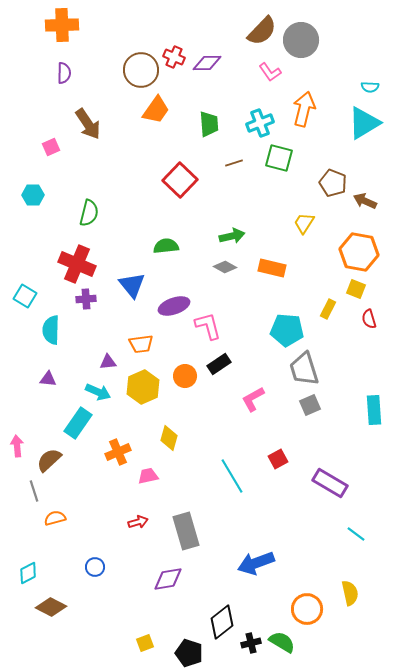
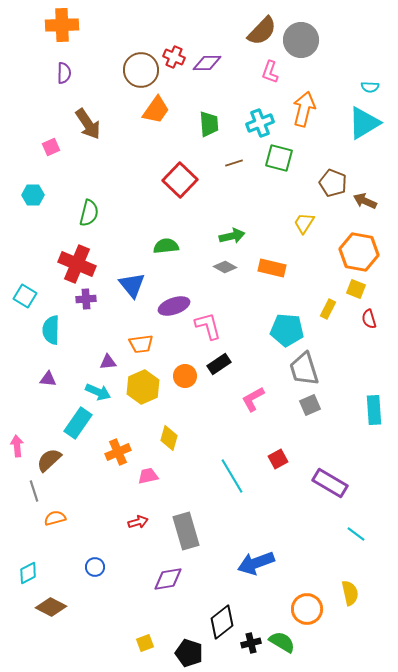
pink L-shape at (270, 72): rotated 55 degrees clockwise
